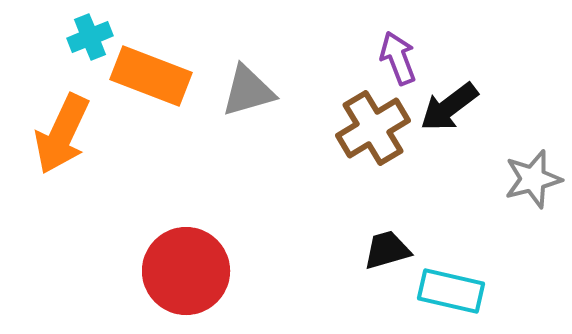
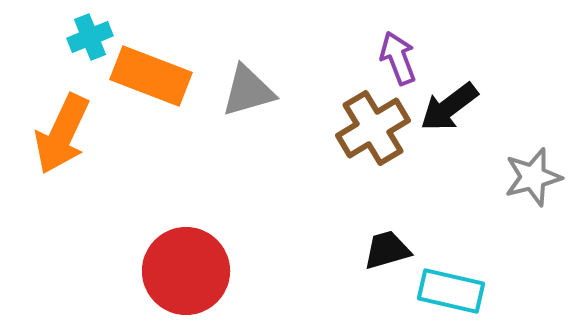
gray star: moved 2 px up
